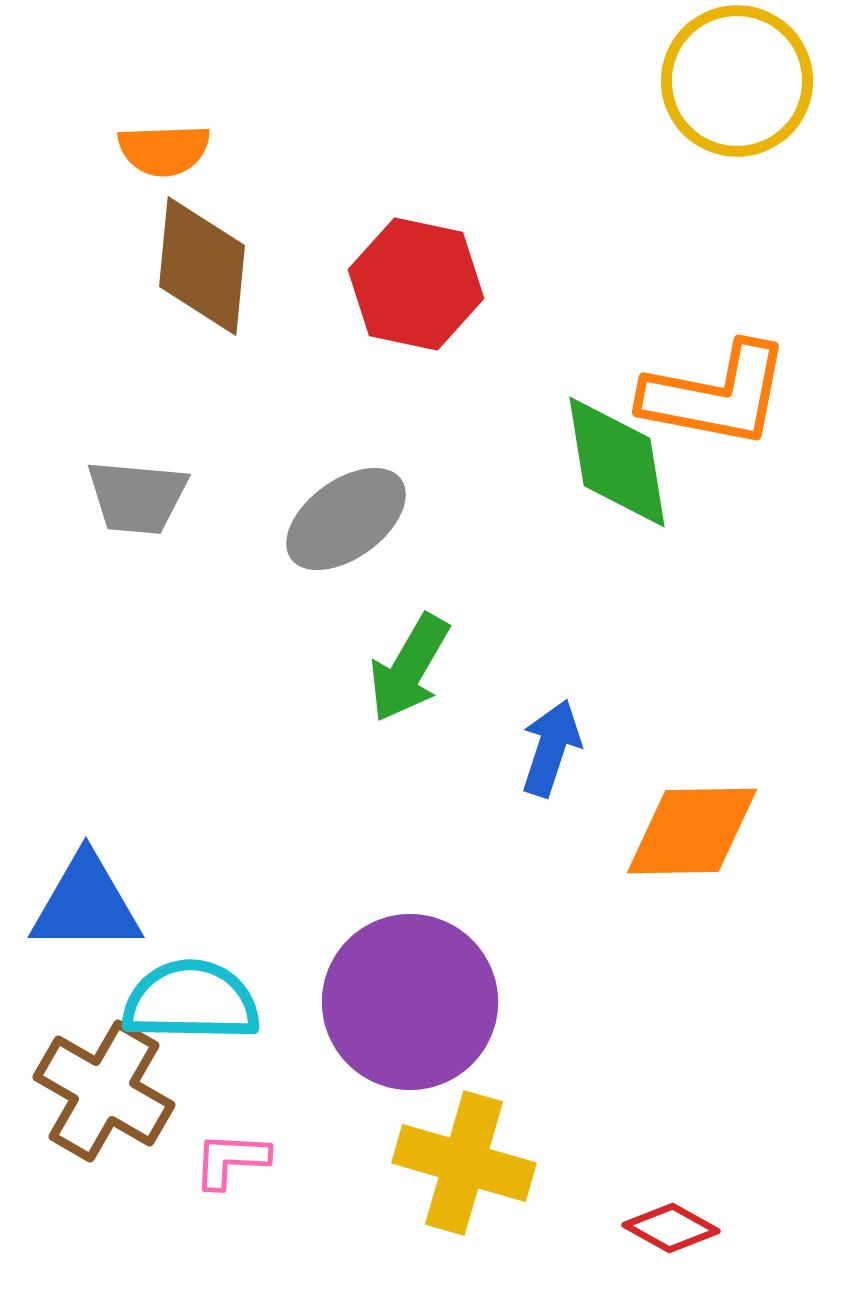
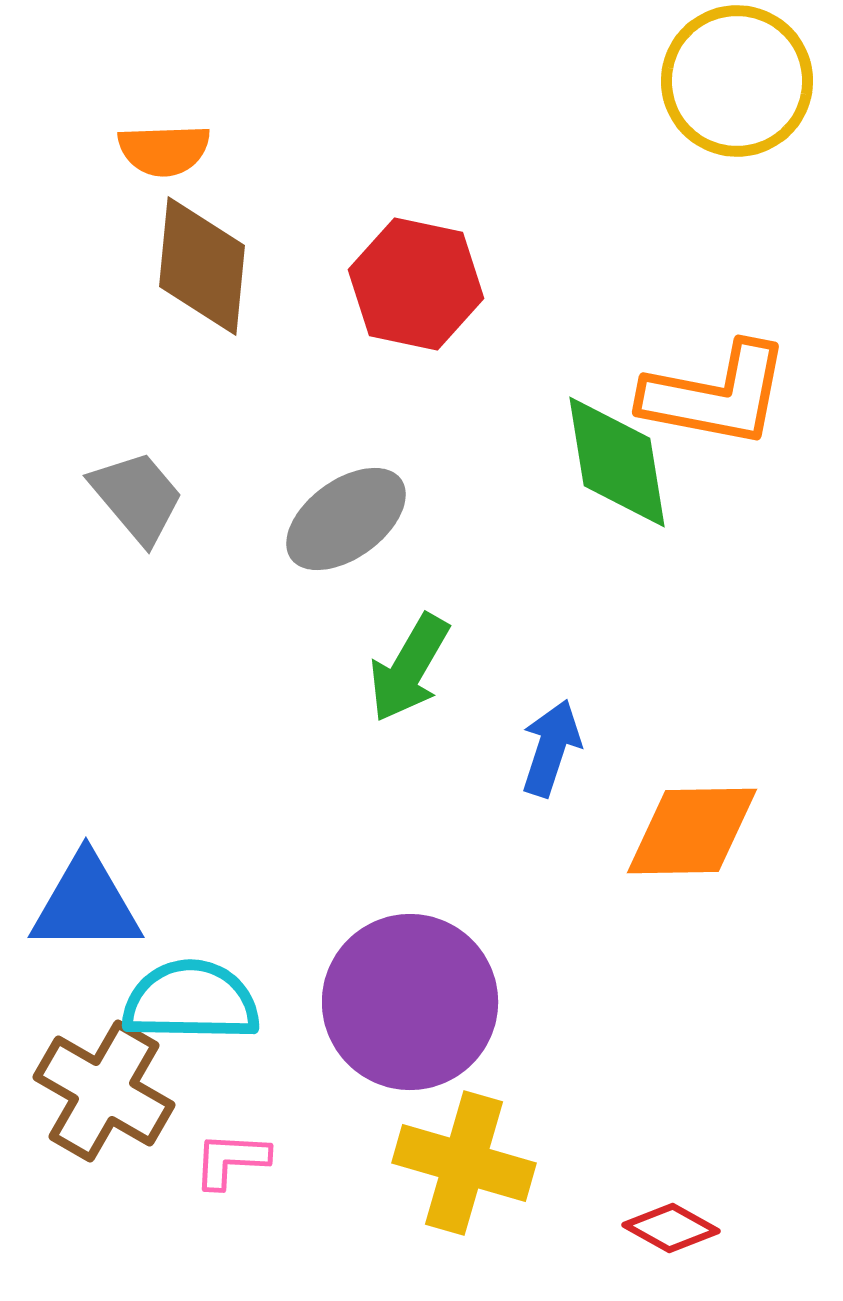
gray trapezoid: rotated 135 degrees counterclockwise
